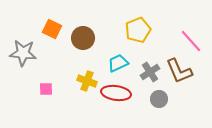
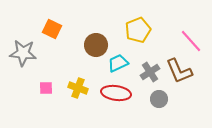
brown circle: moved 13 px right, 7 px down
yellow cross: moved 9 px left, 7 px down
pink square: moved 1 px up
